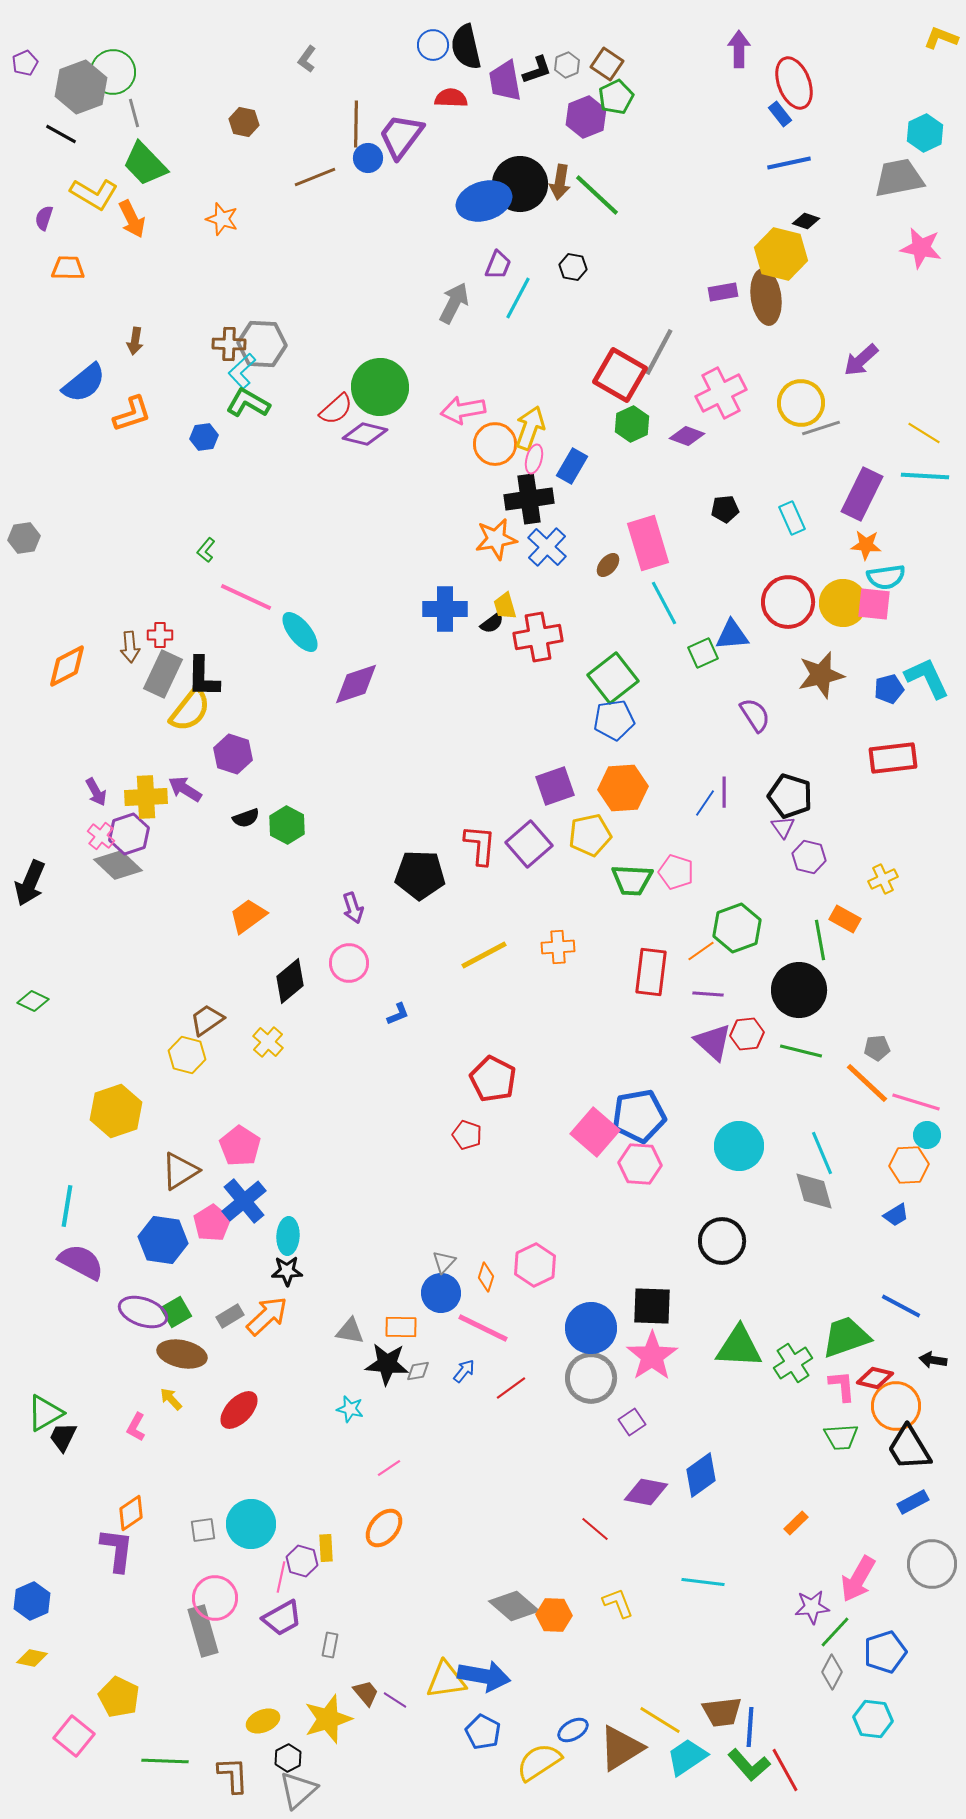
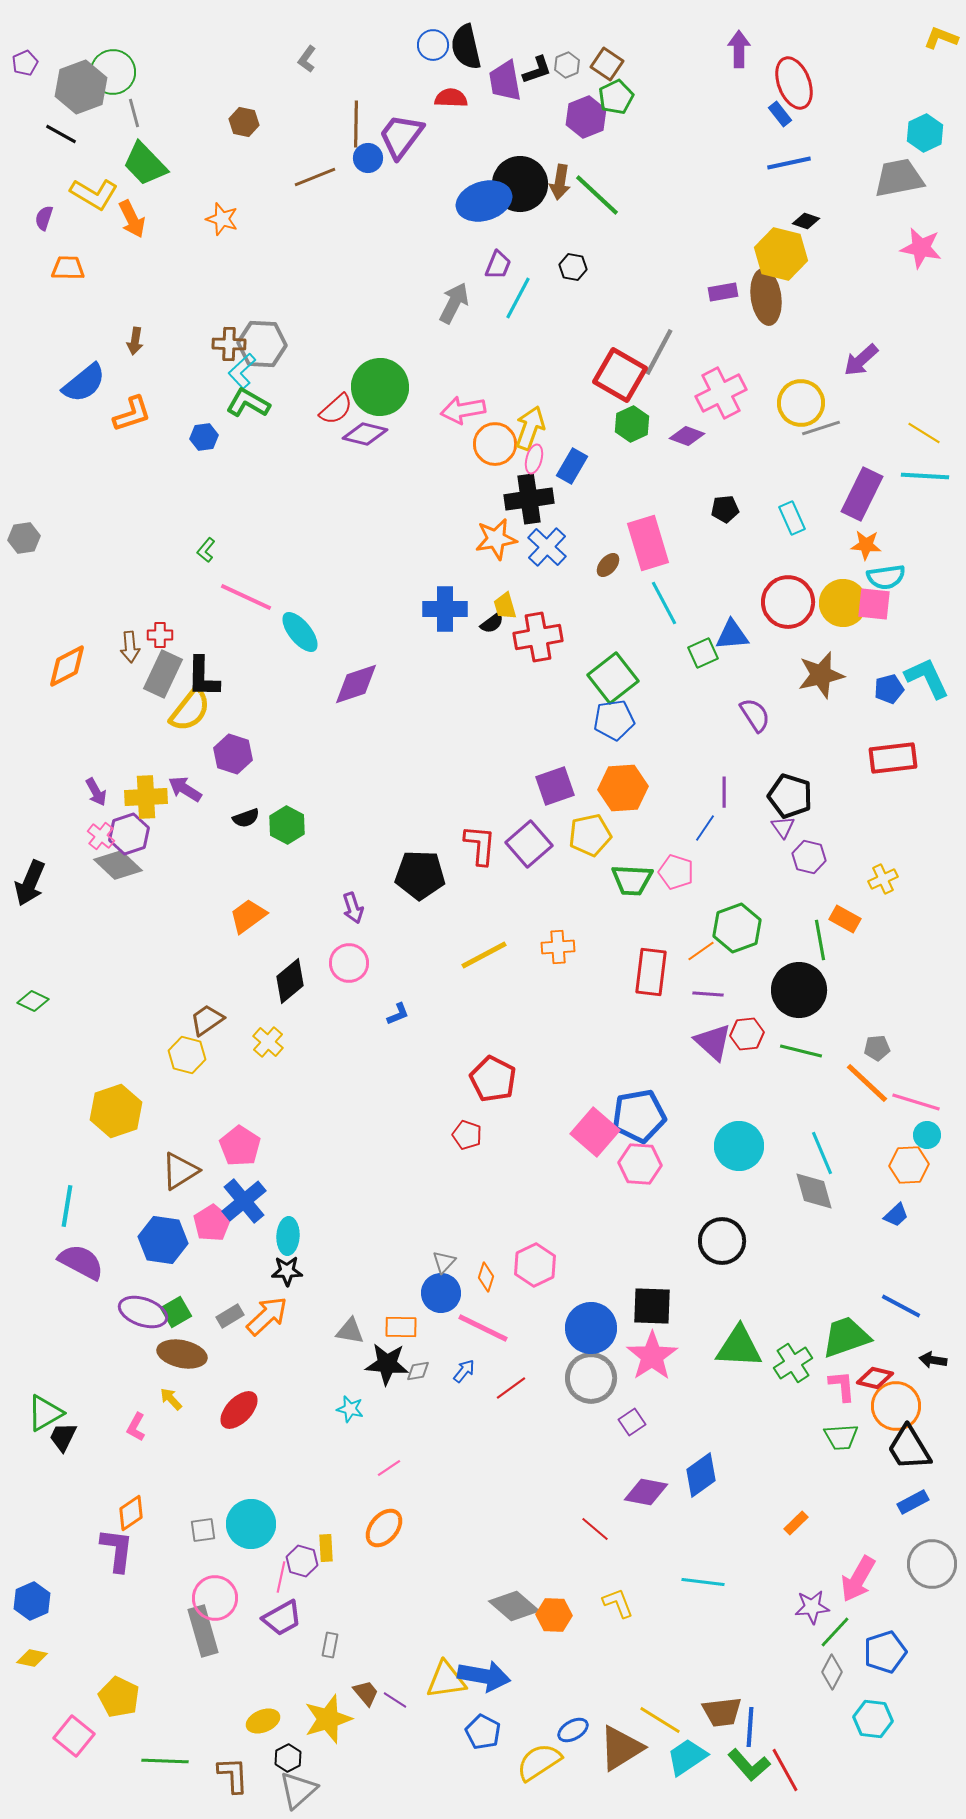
blue line at (705, 803): moved 25 px down
blue trapezoid at (896, 1215): rotated 12 degrees counterclockwise
